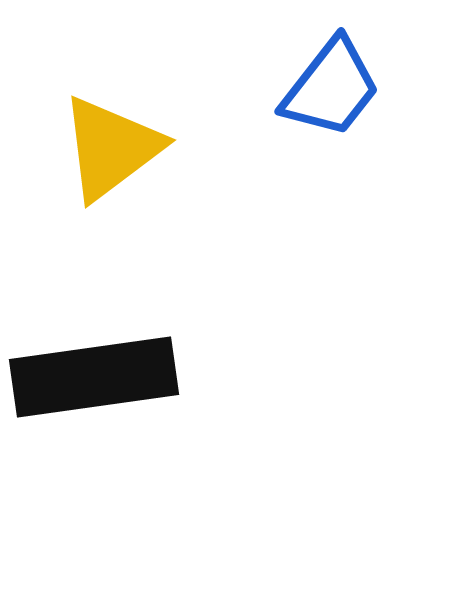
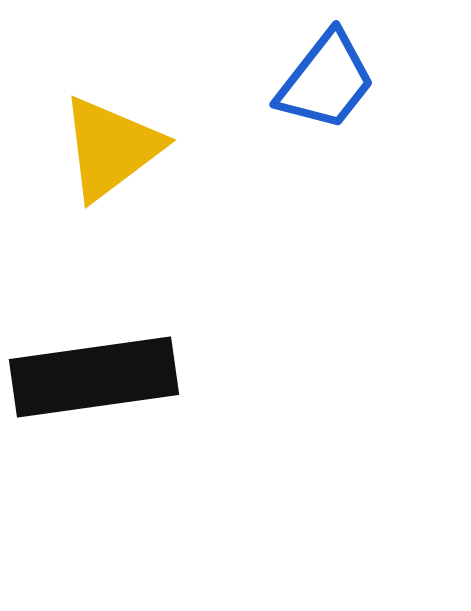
blue trapezoid: moved 5 px left, 7 px up
